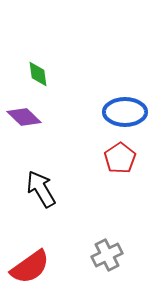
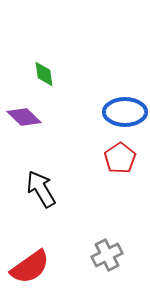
green diamond: moved 6 px right
